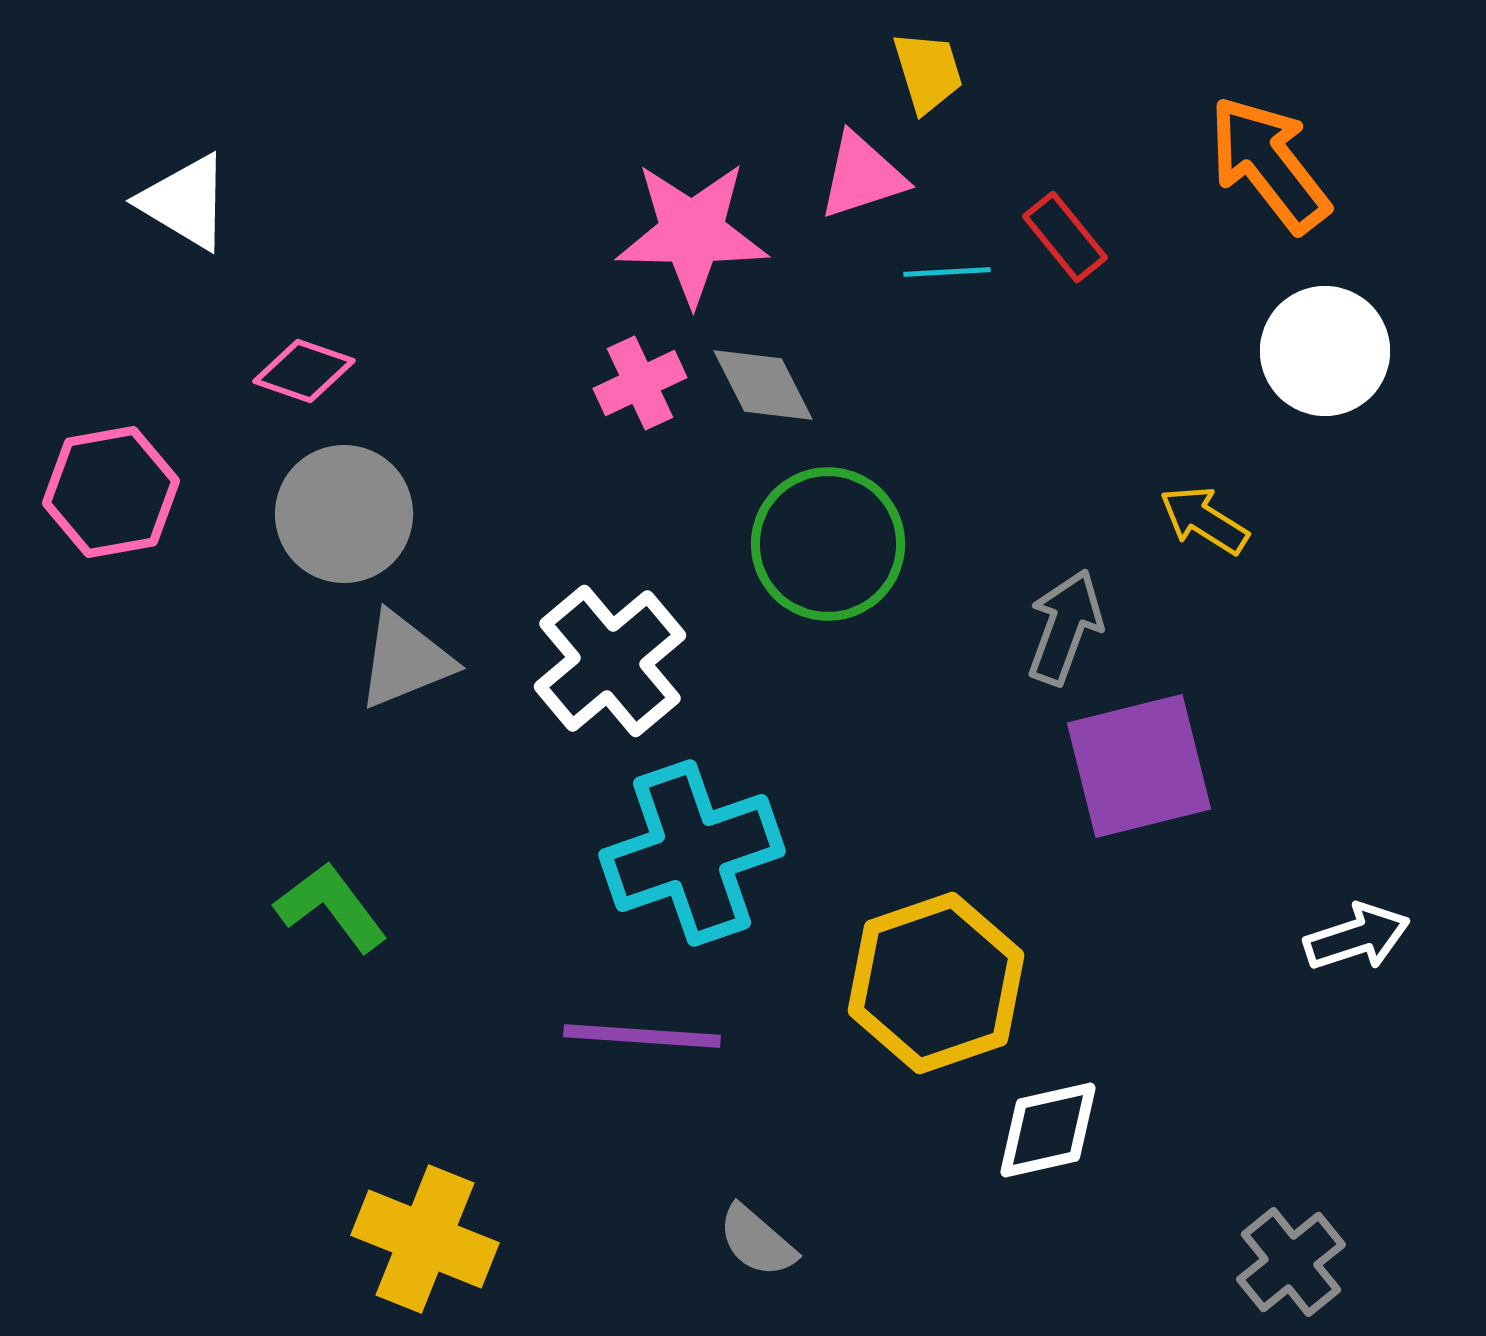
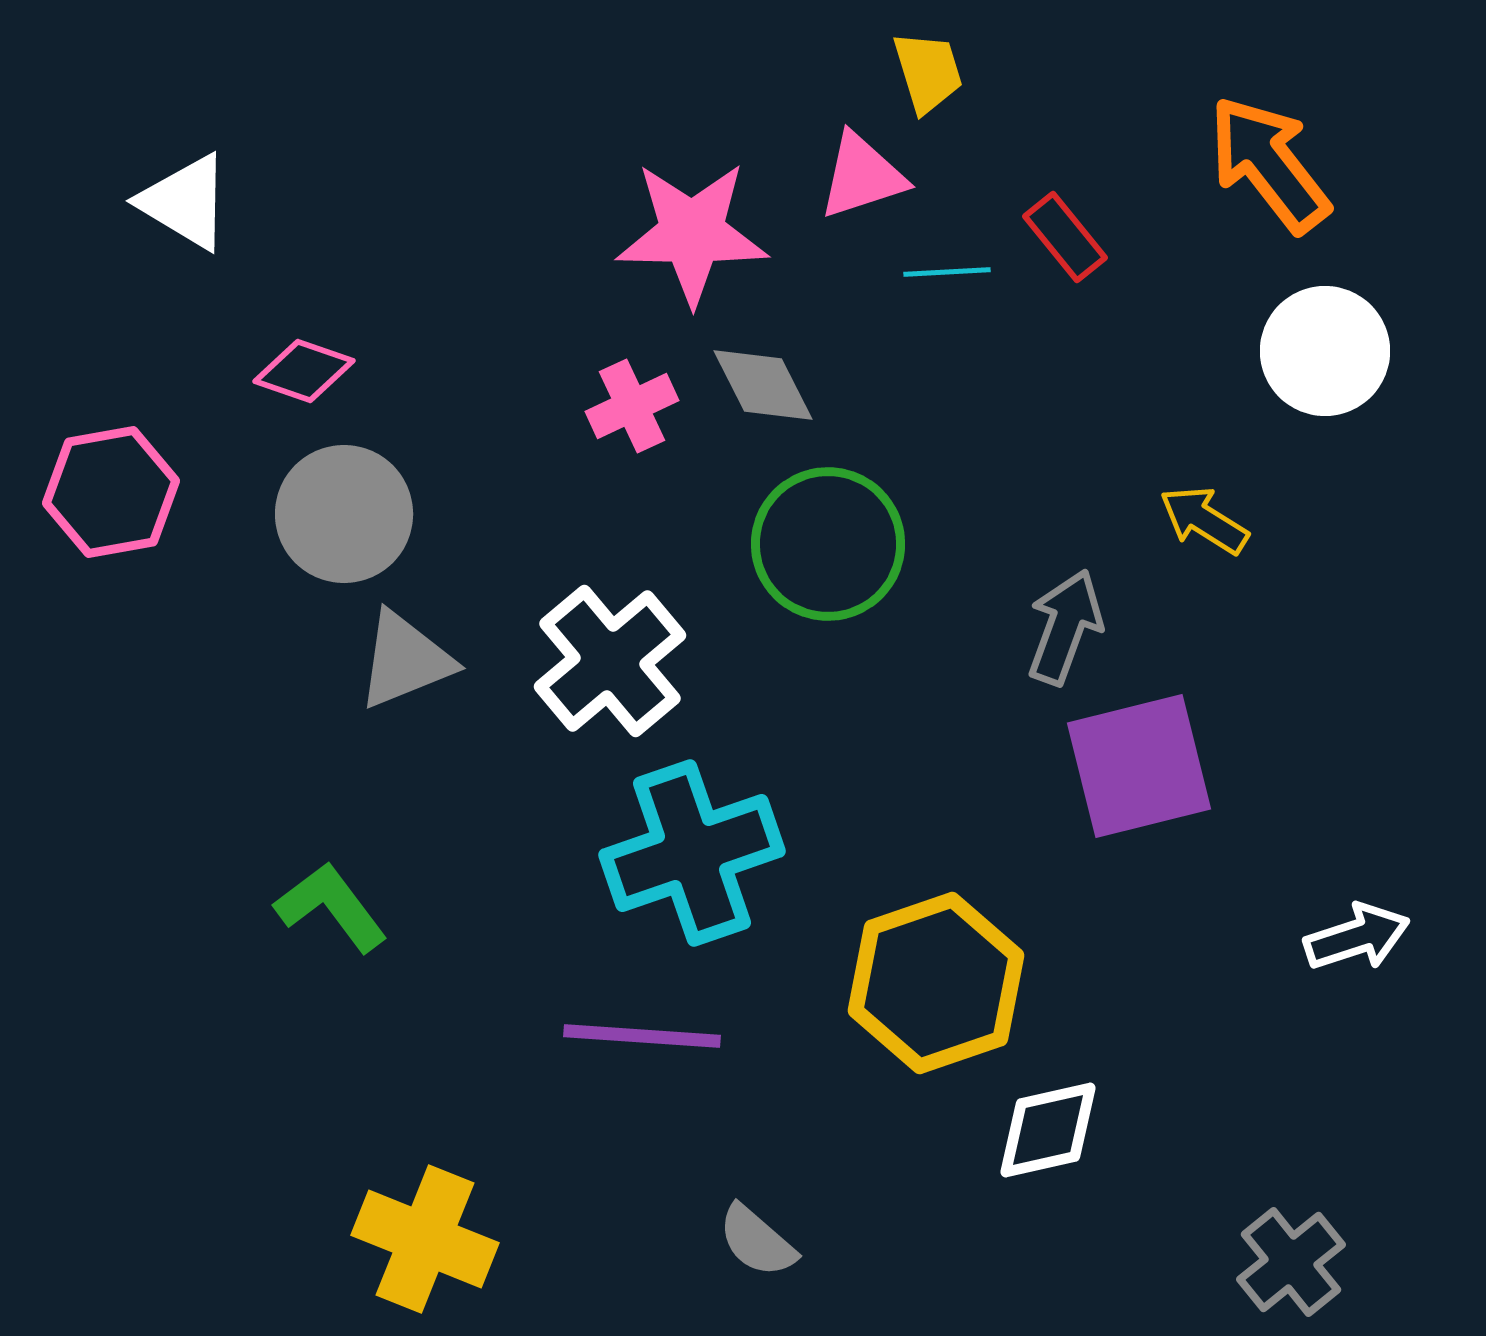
pink cross: moved 8 px left, 23 px down
